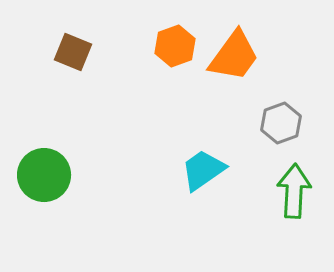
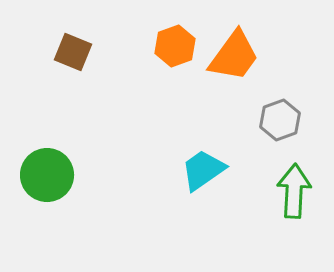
gray hexagon: moved 1 px left, 3 px up
green circle: moved 3 px right
